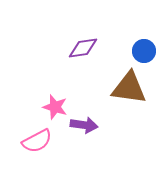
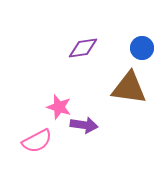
blue circle: moved 2 px left, 3 px up
pink star: moved 4 px right
